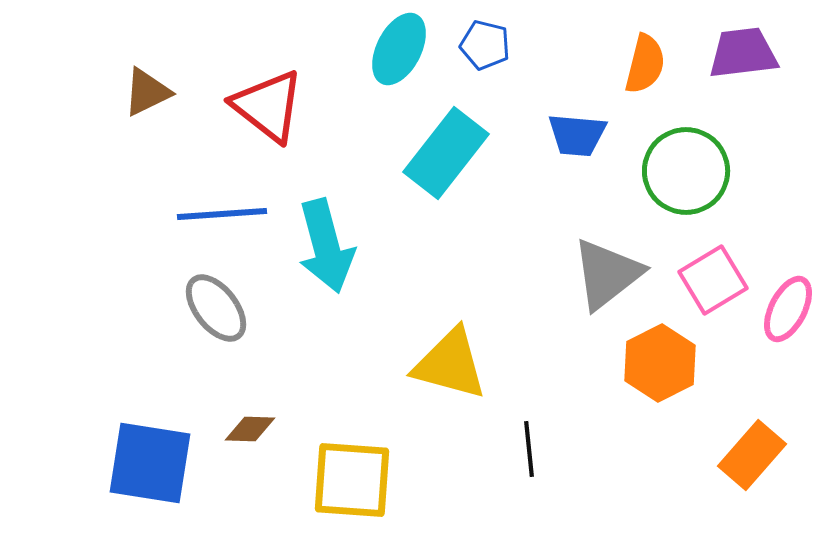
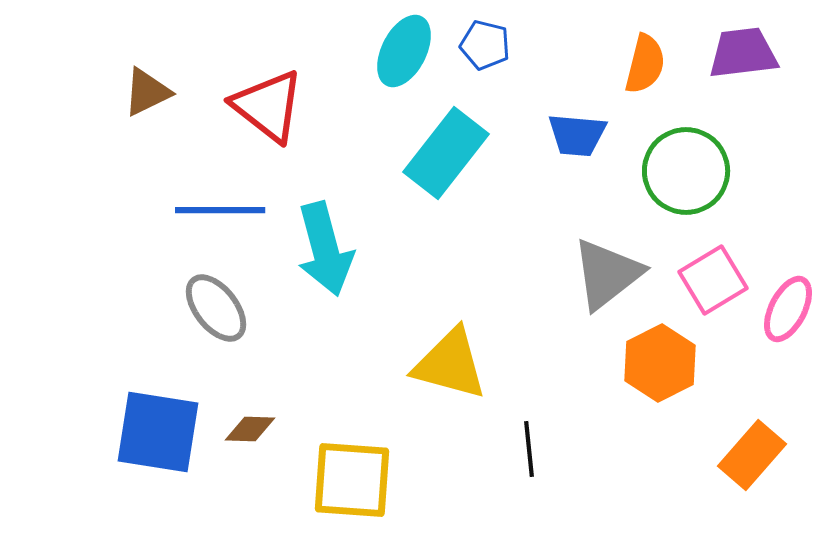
cyan ellipse: moved 5 px right, 2 px down
blue line: moved 2 px left, 4 px up; rotated 4 degrees clockwise
cyan arrow: moved 1 px left, 3 px down
blue square: moved 8 px right, 31 px up
